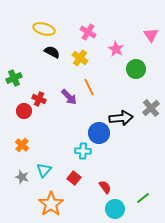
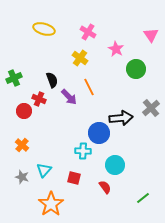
black semicircle: moved 28 px down; rotated 42 degrees clockwise
red square: rotated 24 degrees counterclockwise
cyan circle: moved 44 px up
